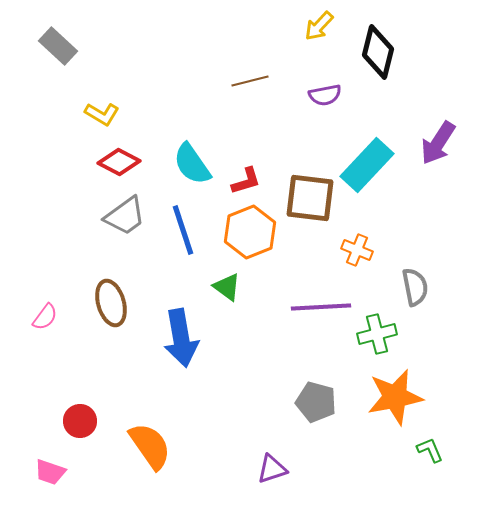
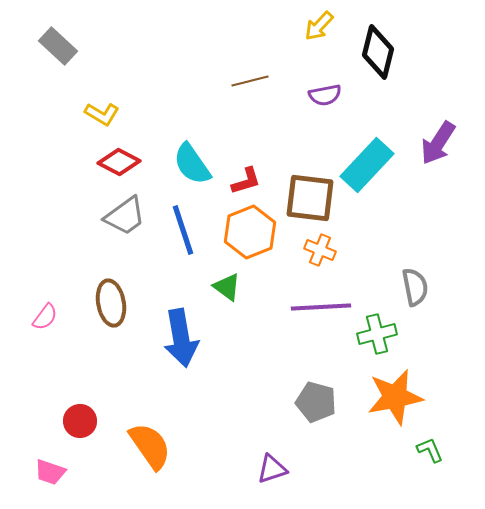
orange cross: moved 37 px left
brown ellipse: rotated 6 degrees clockwise
